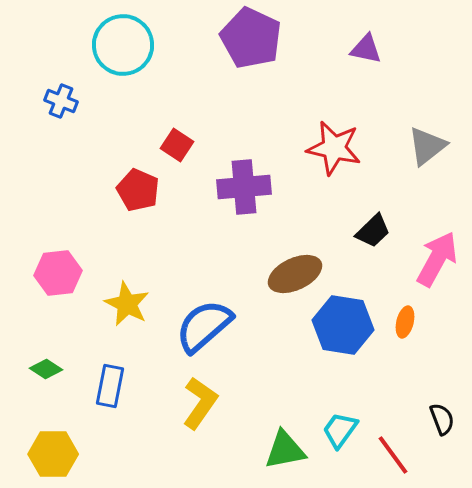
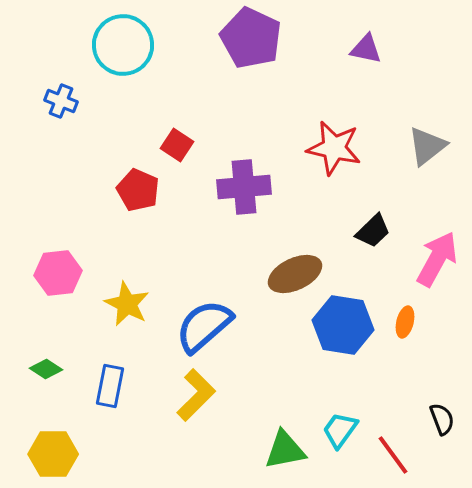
yellow L-shape: moved 4 px left, 8 px up; rotated 10 degrees clockwise
